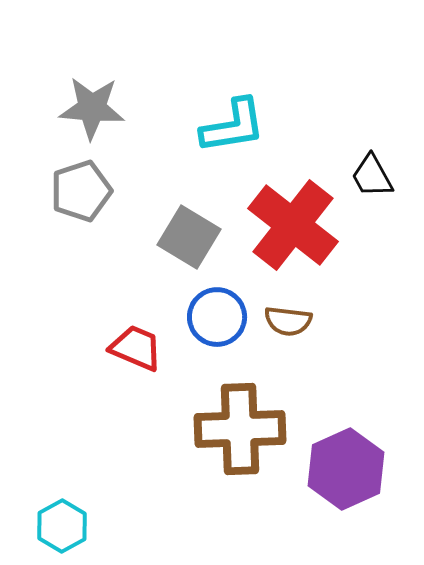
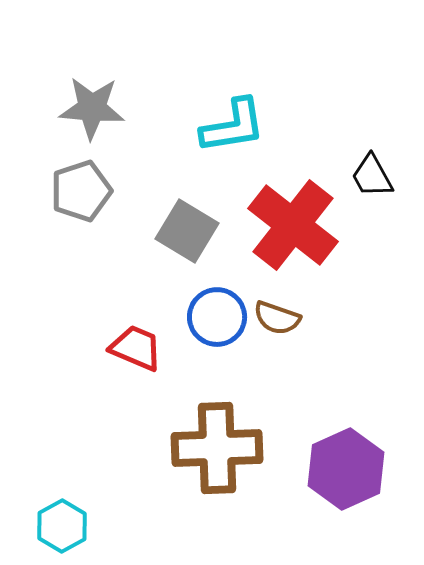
gray square: moved 2 px left, 6 px up
brown semicircle: moved 11 px left, 3 px up; rotated 12 degrees clockwise
brown cross: moved 23 px left, 19 px down
